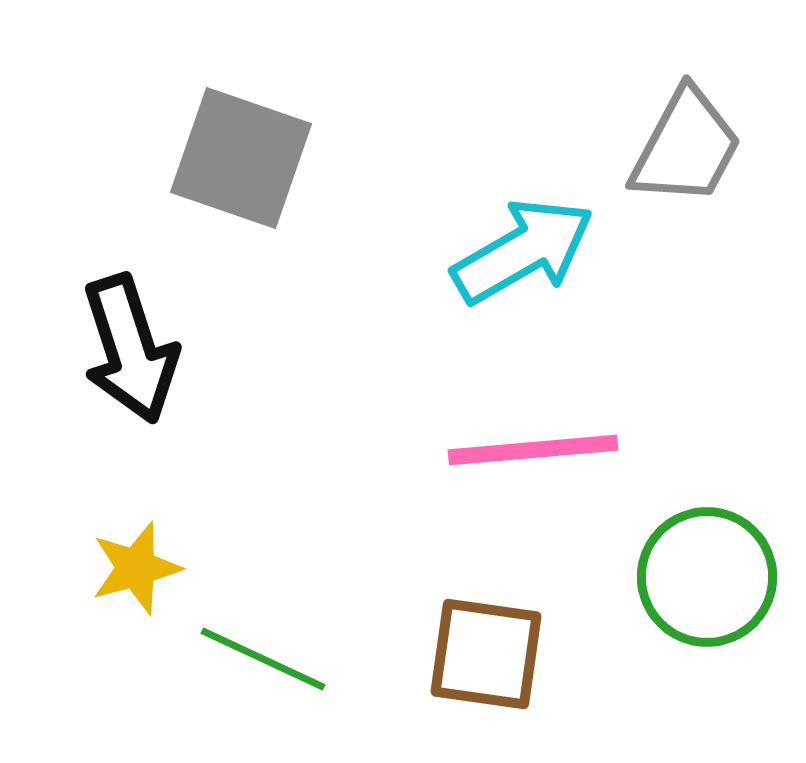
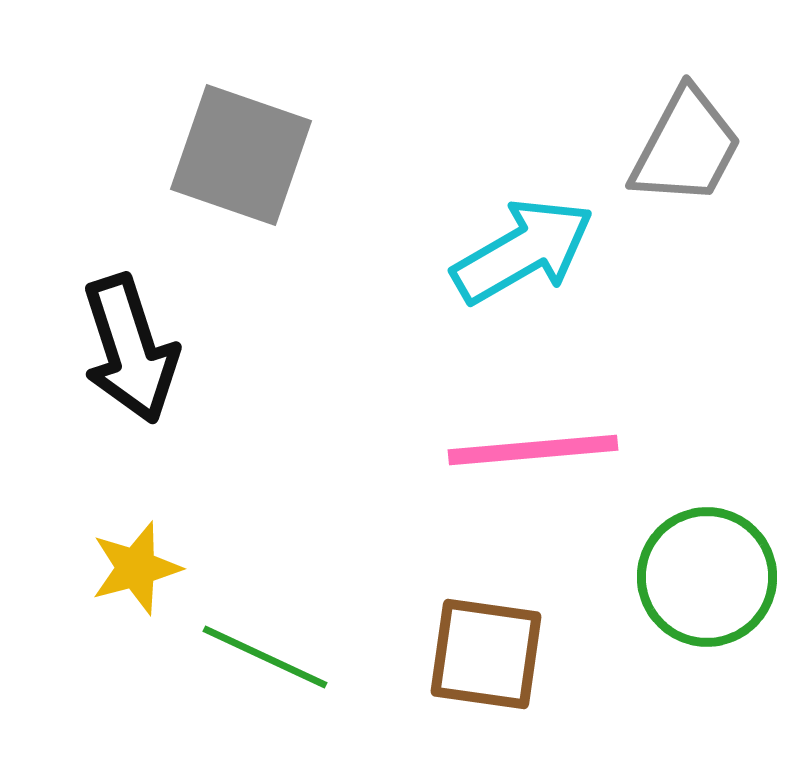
gray square: moved 3 px up
green line: moved 2 px right, 2 px up
